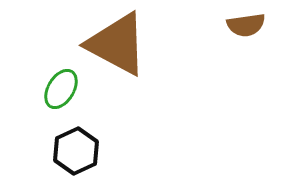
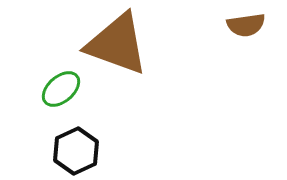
brown triangle: rotated 8 degrees counterclockwise
green ellipse: rotated 18 degrees clockwise
